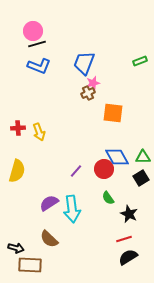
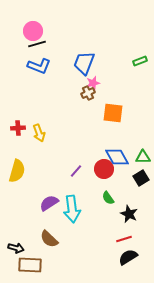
yellow arrow: moved 1 px down
